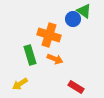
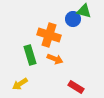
green triangle: rotated 21 degrees counterclockwise
